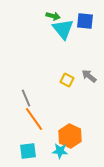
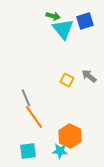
blue square: rotated 24 degrees counterclockwise
orange line: moved 2 px up
